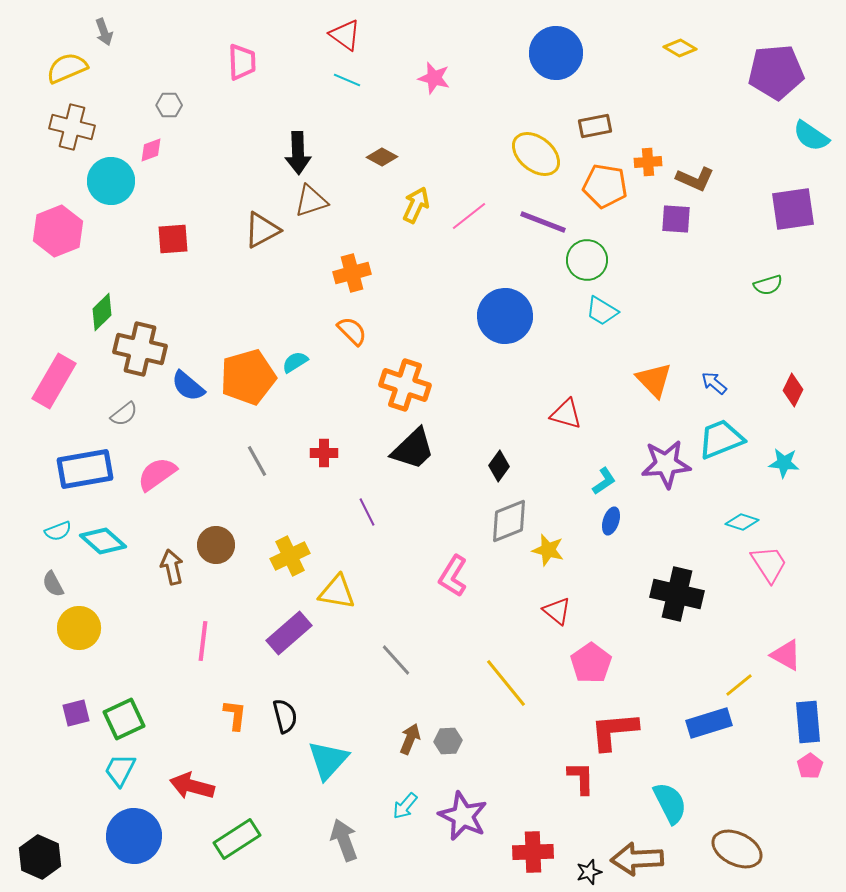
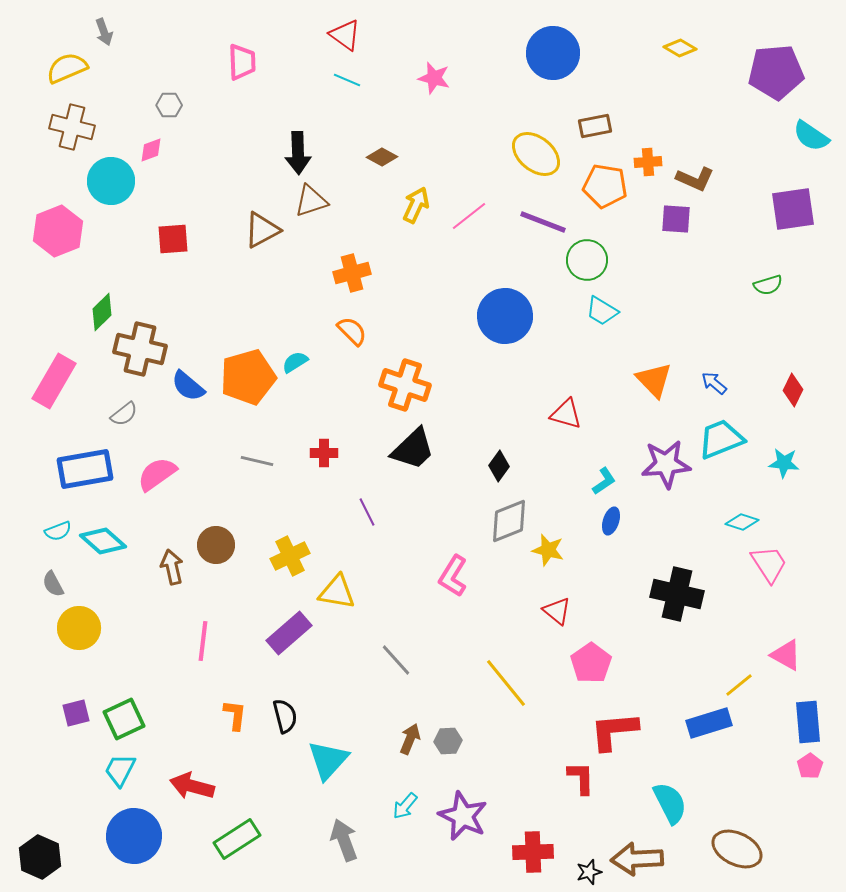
blue circle at (556, 53): moved 3 px left
gray line at (257, 461): rotated 48 degrees counterclockwise
